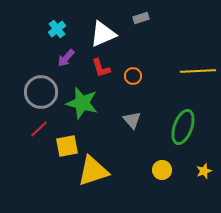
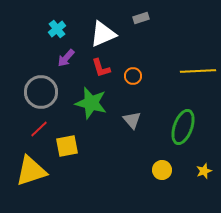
green star: moved 9 px right
yellow triangle: moved 62 px left
